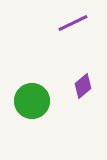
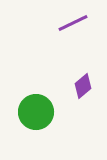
green circle: moved 4 px right, 11 px down
